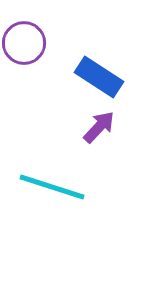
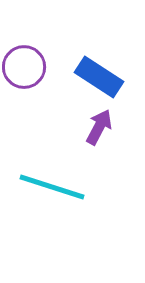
purple circle: moved 24 px down
purple arrow: rotated 15 degrees counterclockwise
